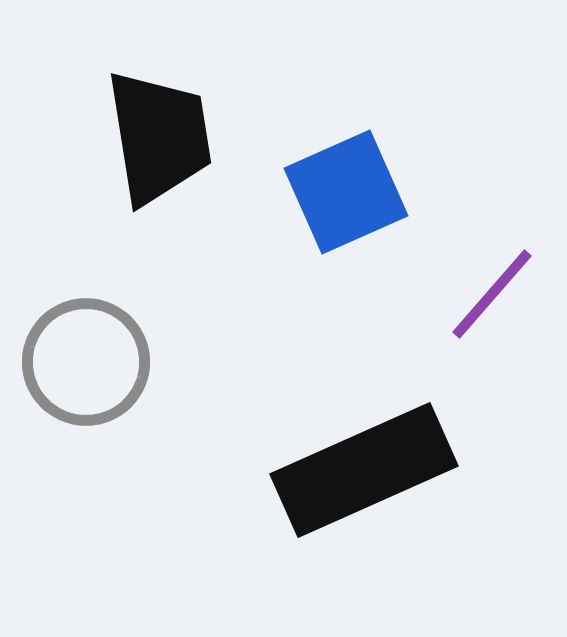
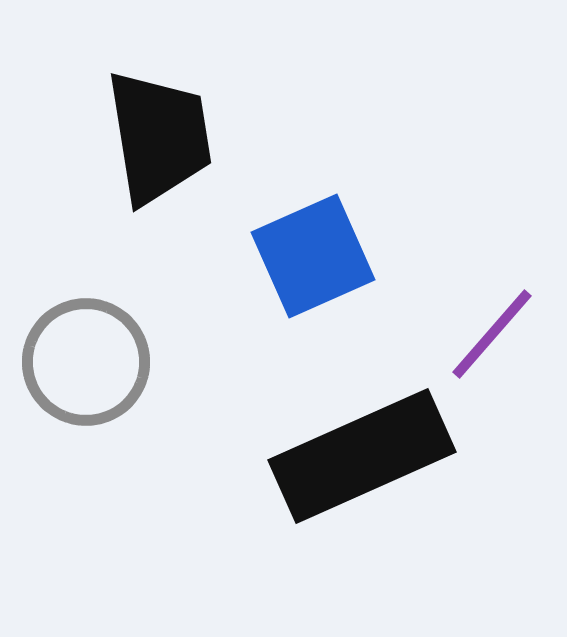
blue square: moved 33 px left, 64 px down
purple line: moved 40 px down
black rectangle: moved 2 px left, 14 px up
